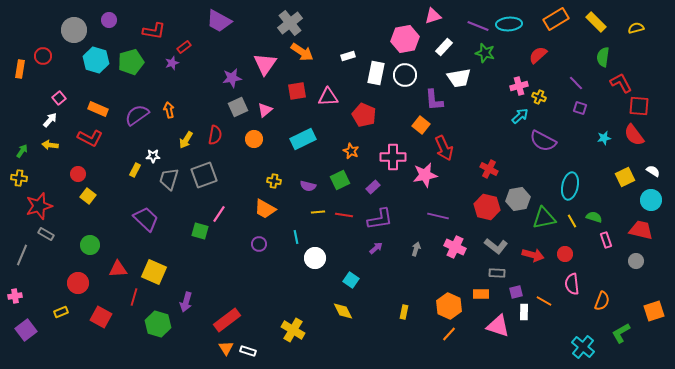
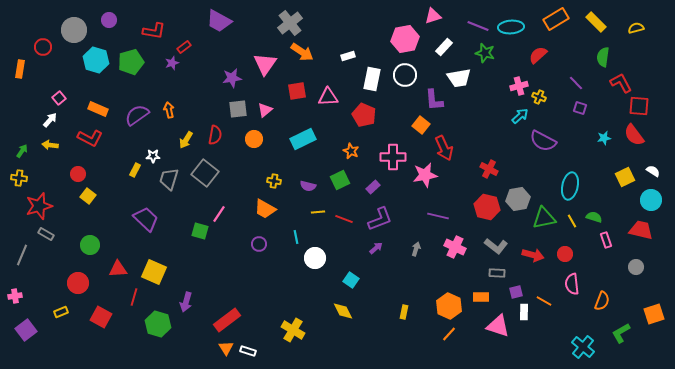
cyan ellipse at (509, 24): moved 2 px right, 3 px down
red circle at (43, 56): moved 9 px up
white rectangle at (376, 73): moved 4 px left, 6 px down
gray square at (238, 107): moved 2 px down; rotated 18 degrees clockwise
gray square at (204, 175): moved 1 px right, 2 px up; rotated 32 degrees counterclockwise
red line at (344, 215): moved 4 px down; rotated 12 degrees clockwise
purple L-shape at (380, 219): rotated 12 degrees counterclockwise
gray circle at (636, 261): moved 6 px down
orange rectangle at (481, 294): moved 3 px down
orange square at (654, 311): moved 3 px down
